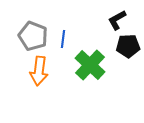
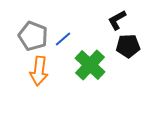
blue line: rotated 42 degrees clockwise
